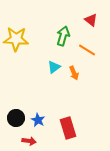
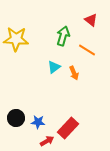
blue star: moved 2 px down; rotated 24 degrees counterclockwise
red rectangle: rotated 60 degrees clockwise
red arrow: moved 18 px right; rotated 40 degrees counterclockwise
